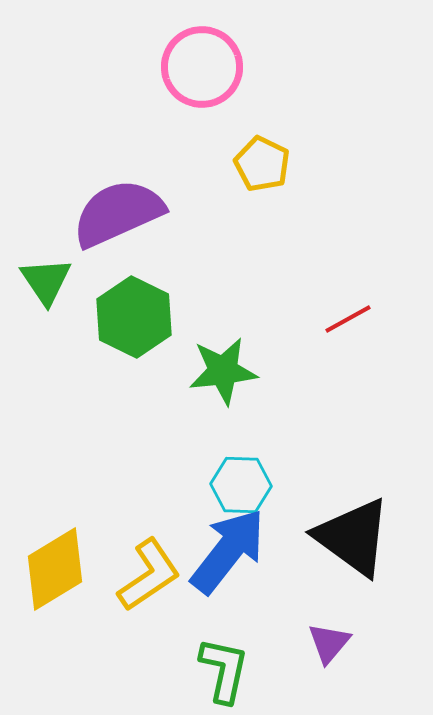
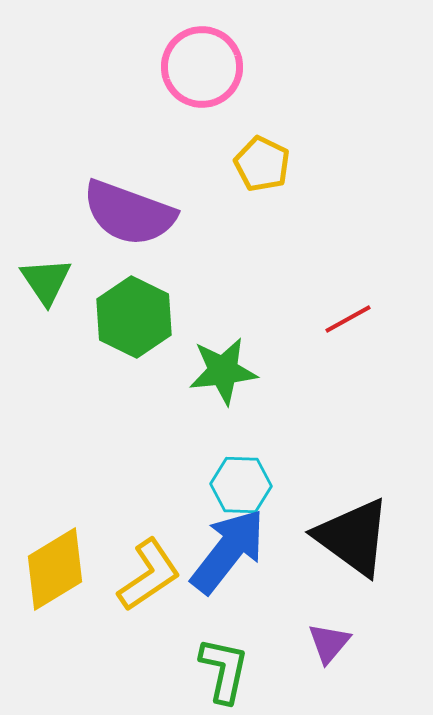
purple semicircle: moved 11 px right; rotated 136 degrees counterclockwise
